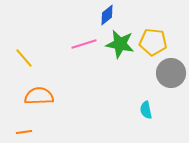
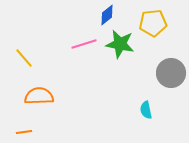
yellow pentagon: moved 19 px up; rotated 12 degrees counterclockwise
